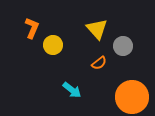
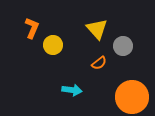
cyan arrow: rotated 30 degrees counterclockwise
